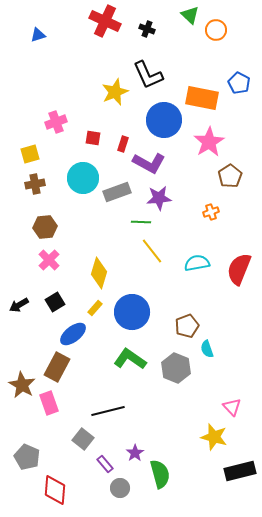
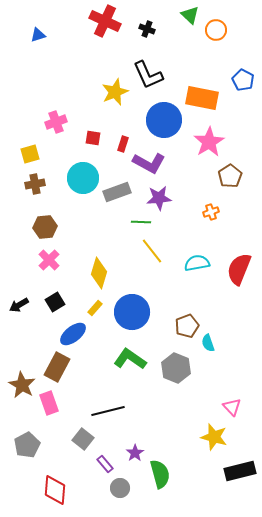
blue pentagon at (239, 83): moved 4 px right, 3 px up
cyan semicircle at (207, 349): moved 1 px right, 6 px up
gray pentagon at (27, 457): moved 12 px up; rotated 20 degrees clockwise
